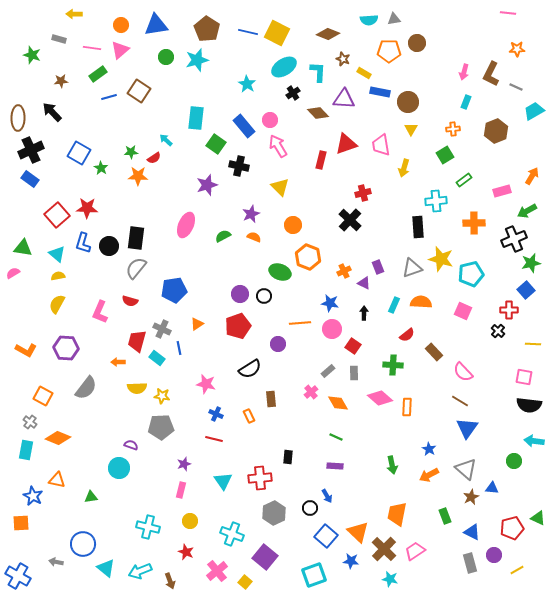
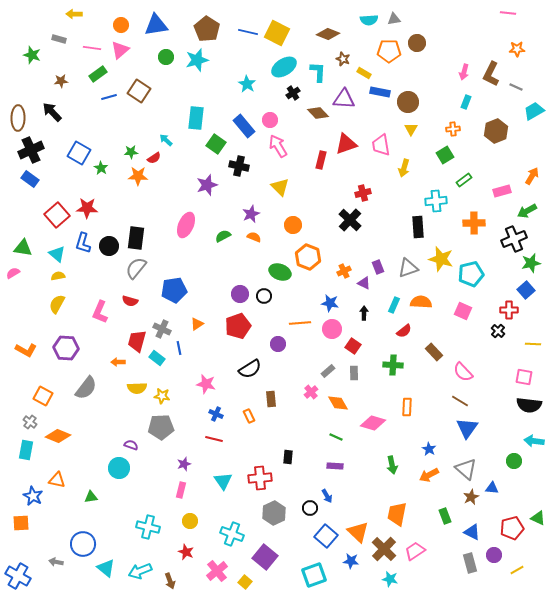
gray triangle at (412, 268): moved 4 px left
red semicircle at (407, 335): moved 3 px left, 4 px up
pink diamond at (380, 398): moved 7 px left, 25 px down; rotated 25 degrees counterclockwise
orange diamond at (58, 438): moved 2 px up
